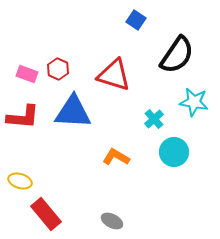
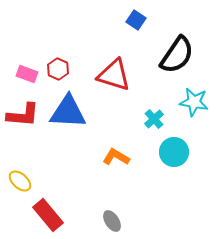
blue triangle: moved 5 px left
red L-shape: moved 2 px up
yellow ellipse: rotated 25 degrees clockwise
red rectangle: moved 2 px right, 1 px down
gray ellipse: rotated 30 degrees clockwise
